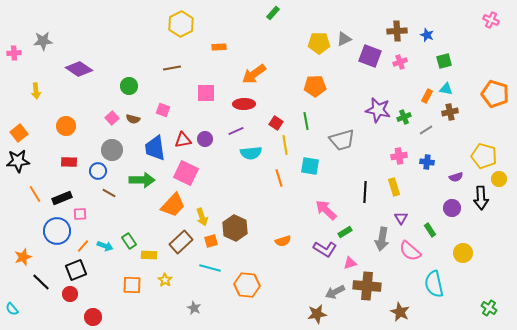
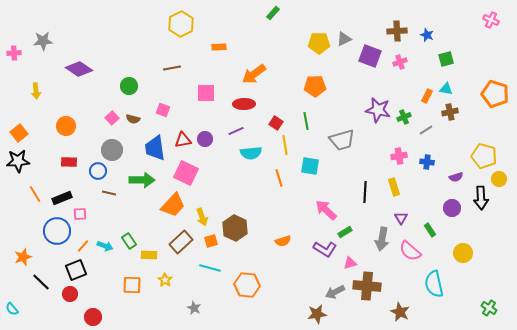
green square at (444, 61): moved 2 px right, 2 px up
brown line at (109, 193): rotated 16 degrees counterclockwise
